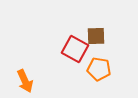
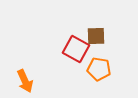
red square: moved 1 px right
